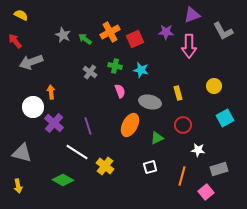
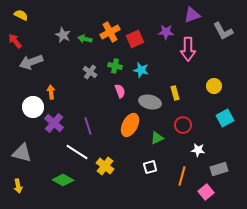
green arrow: rotated 24 degrees counterclockwise
pink arrow: moved 1 px left, 3 px down
yellow rectangle: moved 3 px left
